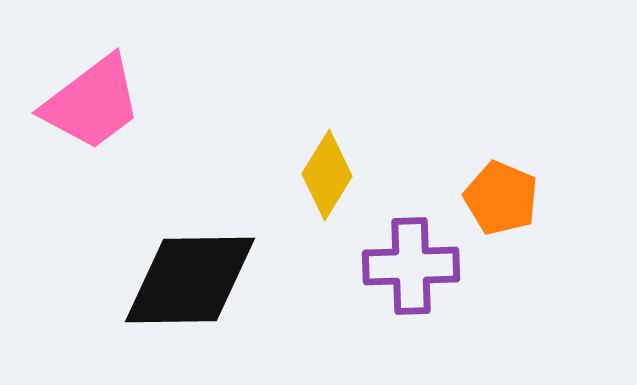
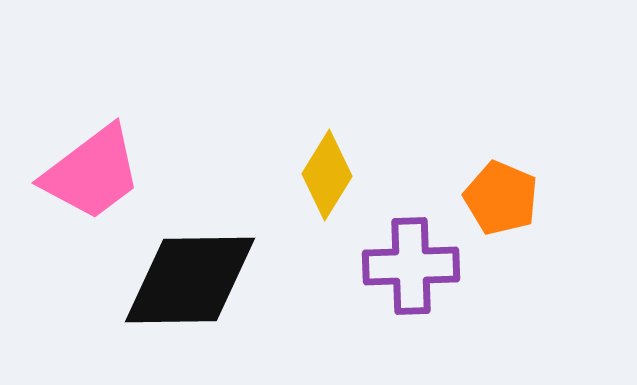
pink trapezoid: moved 70 px down
